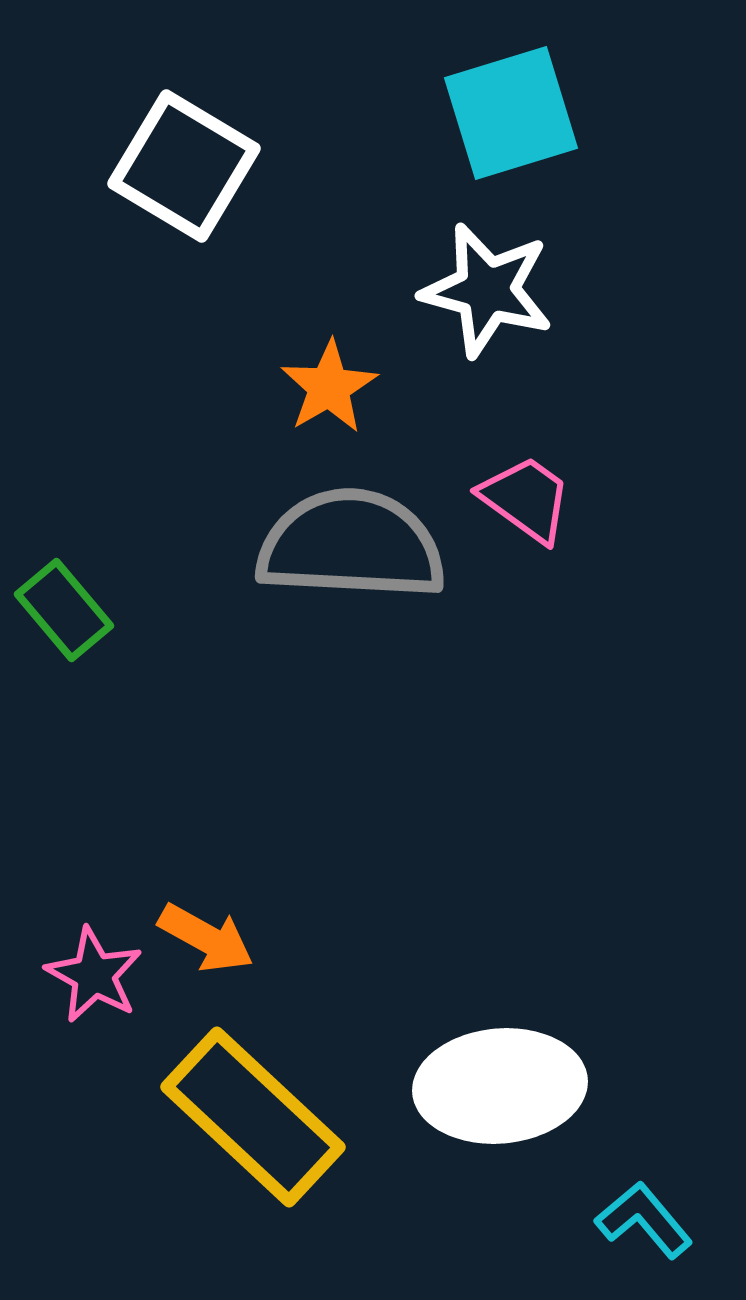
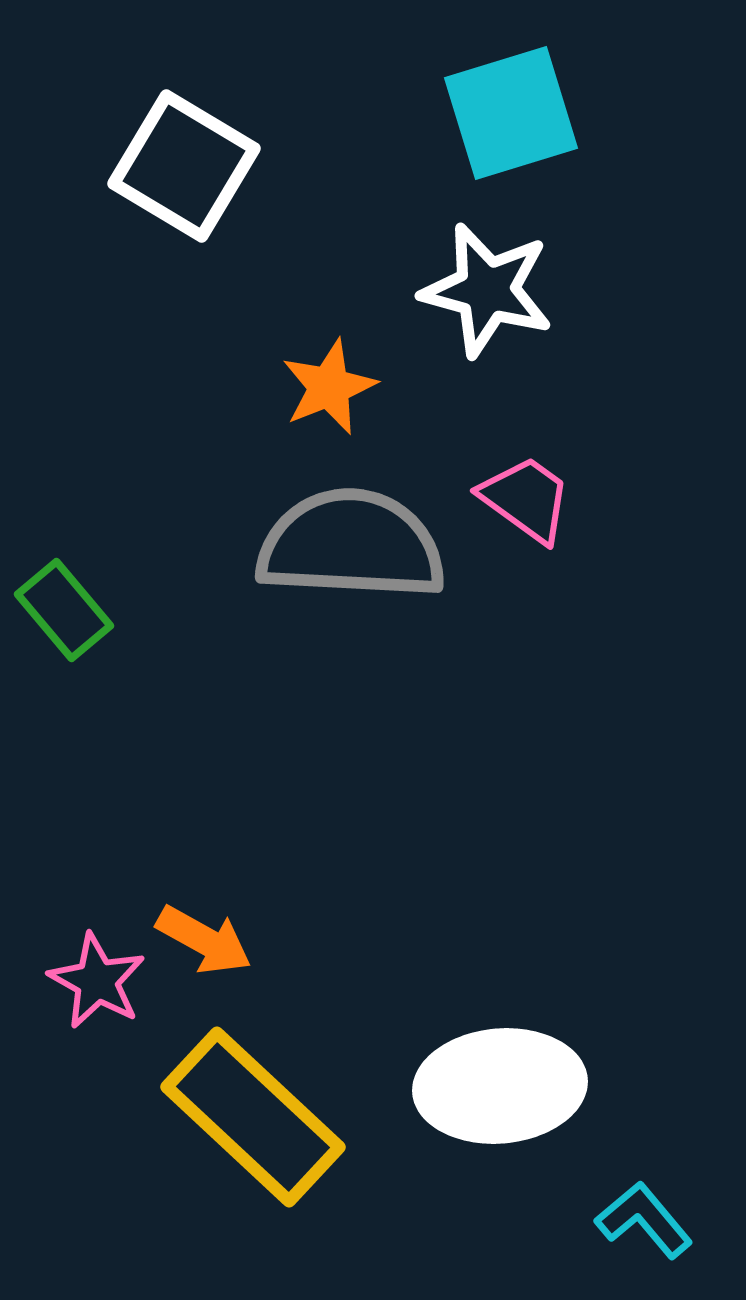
orange star: rotated 8 degrees clockwise
orange arrow: moved 2 px left, 2 px down
pink star: moved 3 px right, 6 px down
